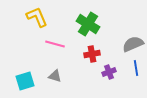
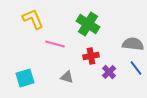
yellow L-shape: moved 4 px left, 2 px down
gray semicircle: rotated 30 degrees clockwise
red cross: moved 1 px left, 2 px down
blue line: rotated 28 degrees counterclockwise
purple cross: rotated 24 degrees counterclockwise
gray triangle: moved 12 px right, 1 px down
cyan square: moved 3 px up
